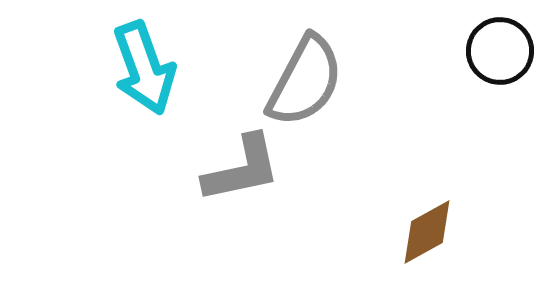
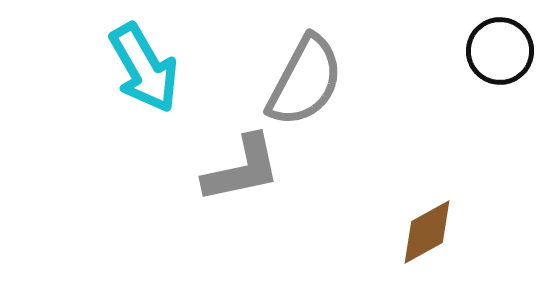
cyan arrow: rotated 10 degrees counterclockwise
